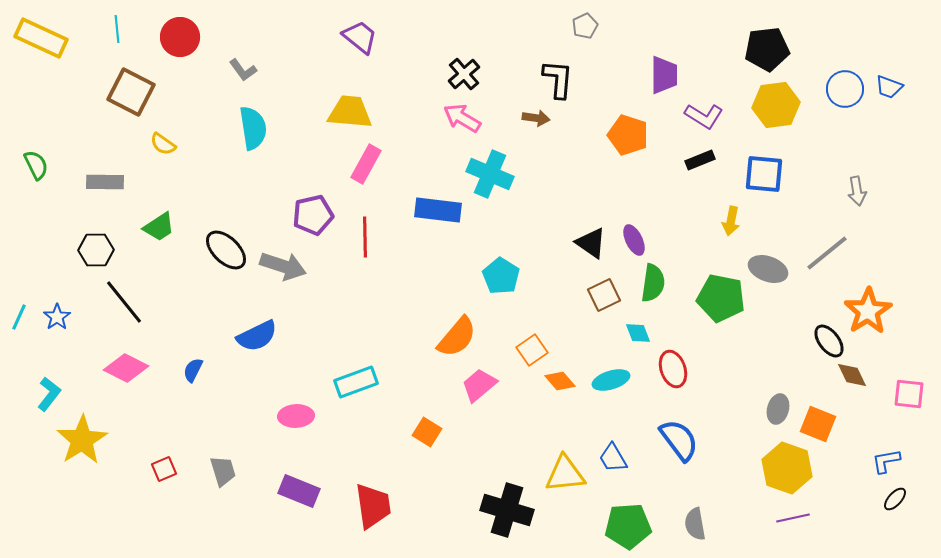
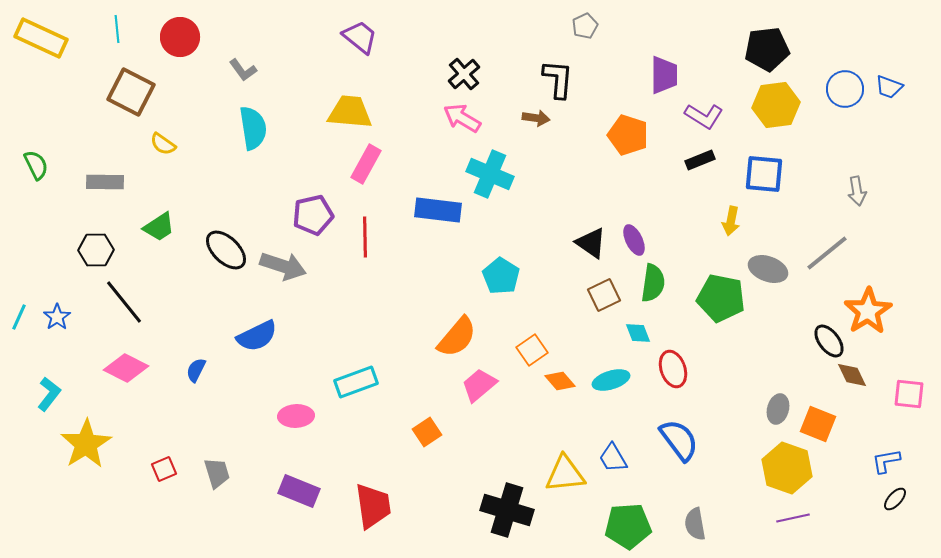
blue semicircle at (193, 370): moved 3 px right
orange square at (427, 432): rotated 24 degrees clockwise
yellow star at (82, 440): moved 4 px right, 4 px down
gray trapezoid at (223, 471): moved 6 px left, 2 px down
